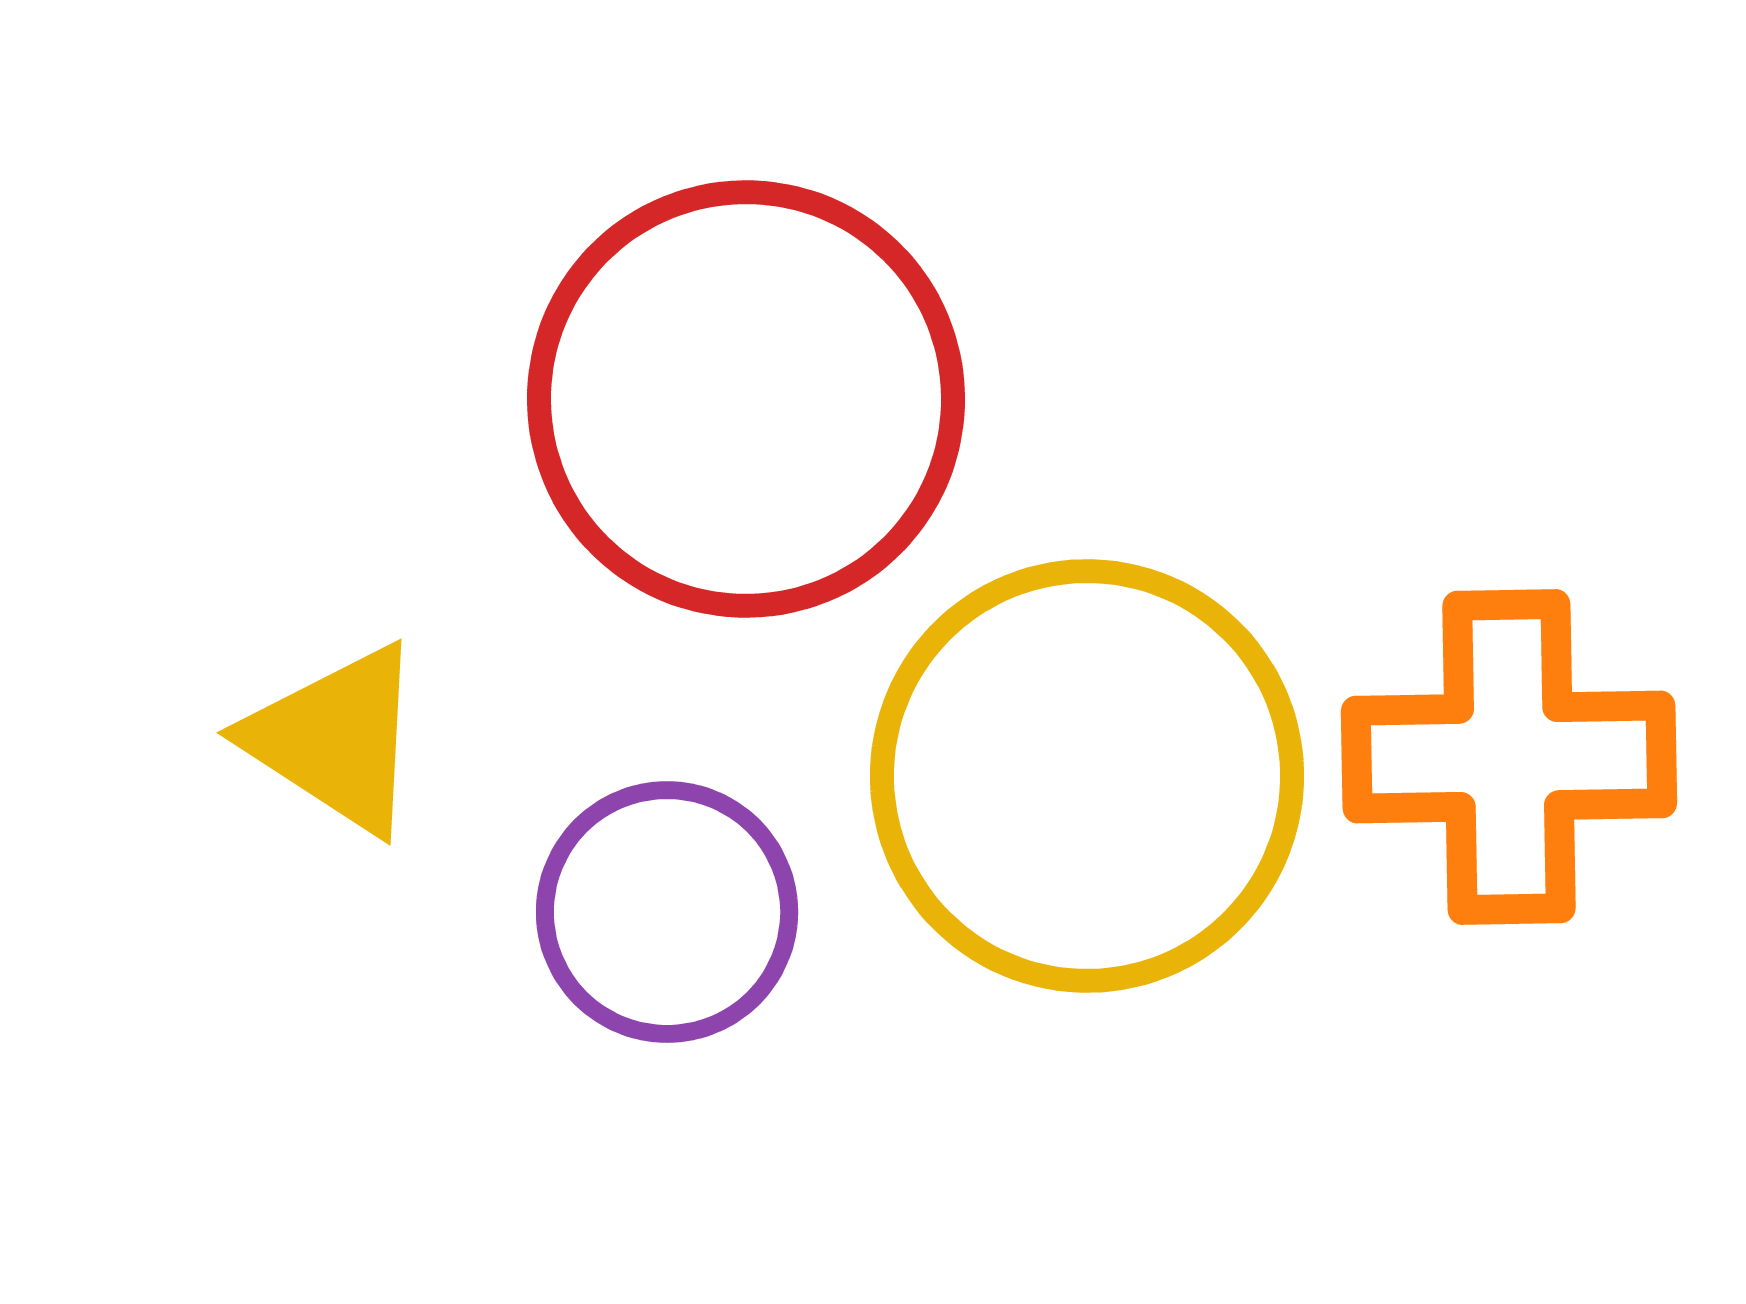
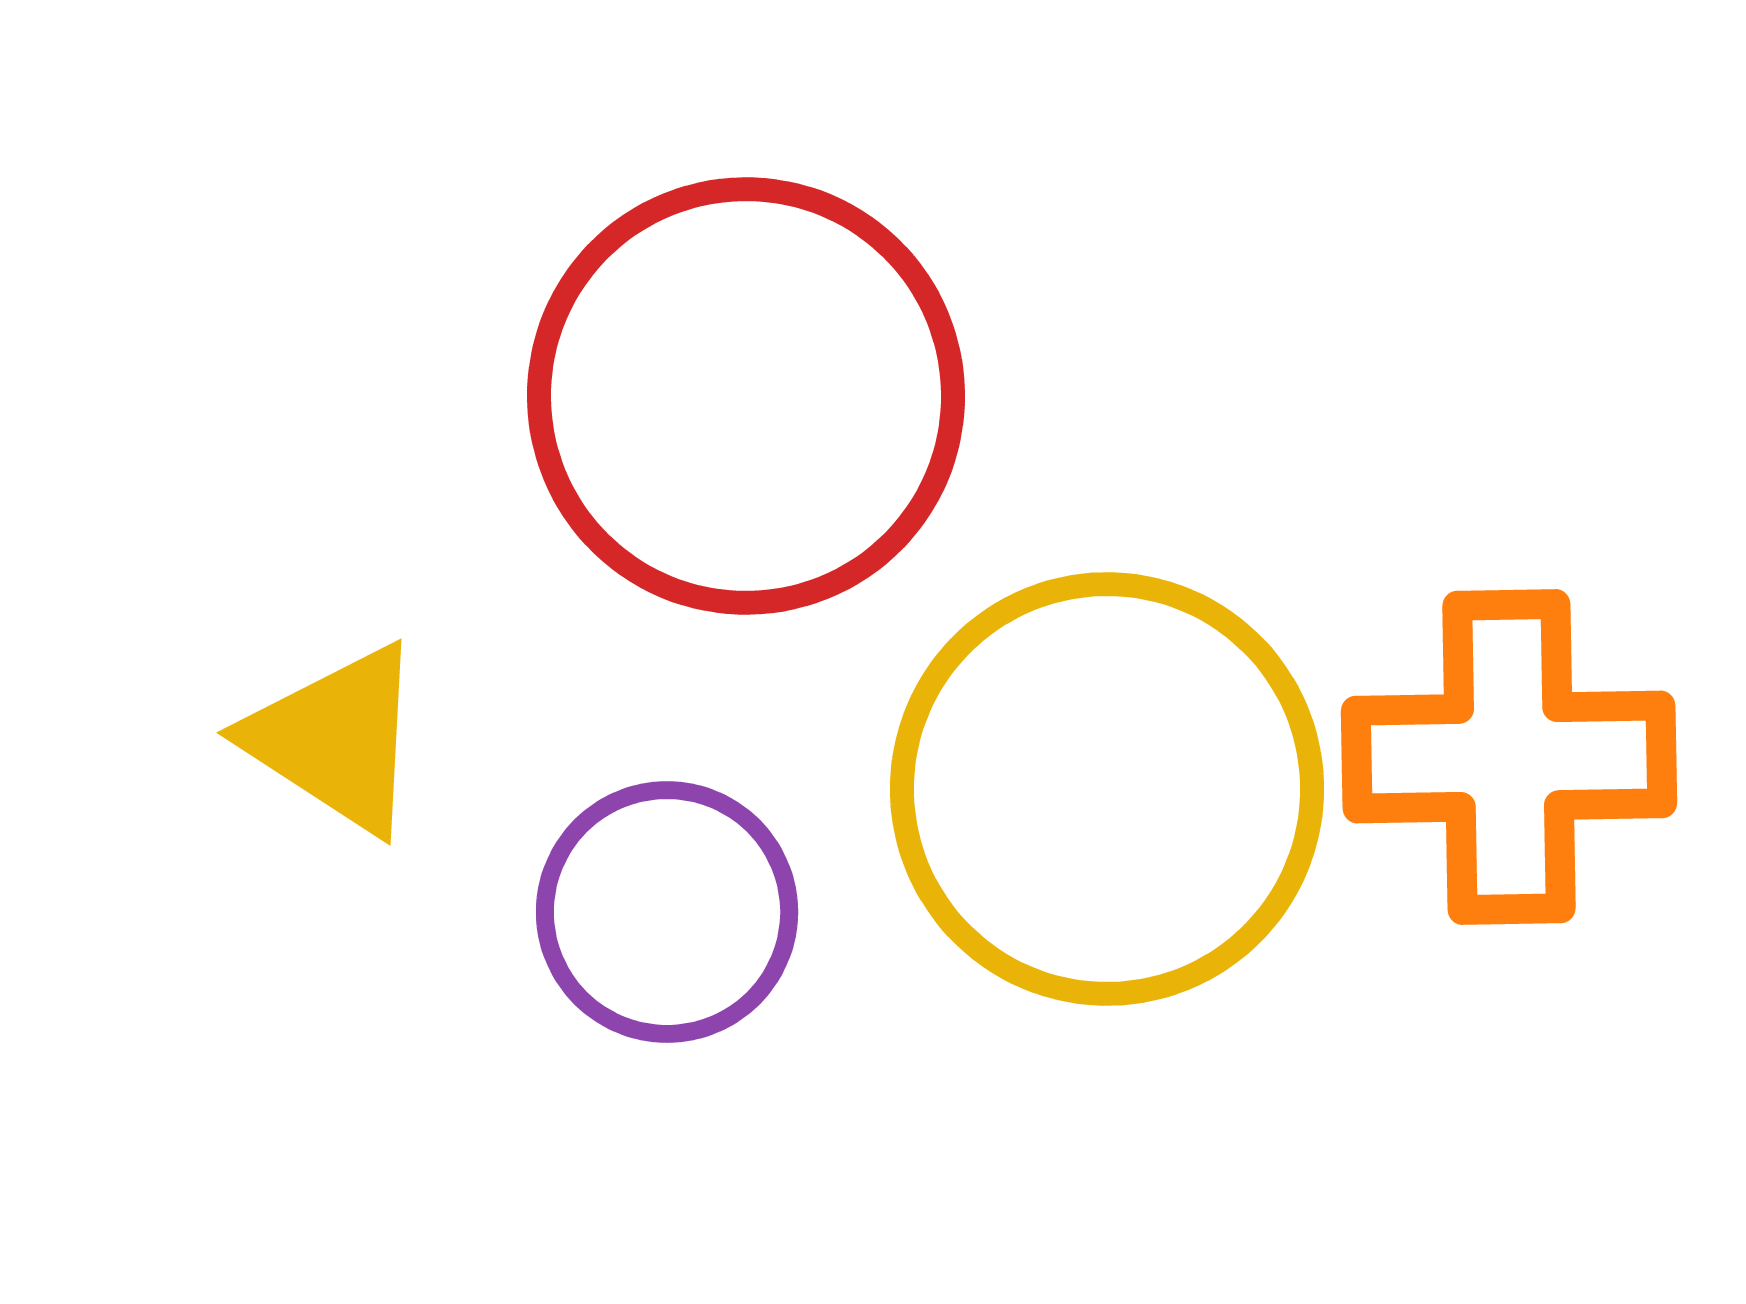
red circle: moved 3 px up
yellow circle: moved 20 px right, 13 px down
